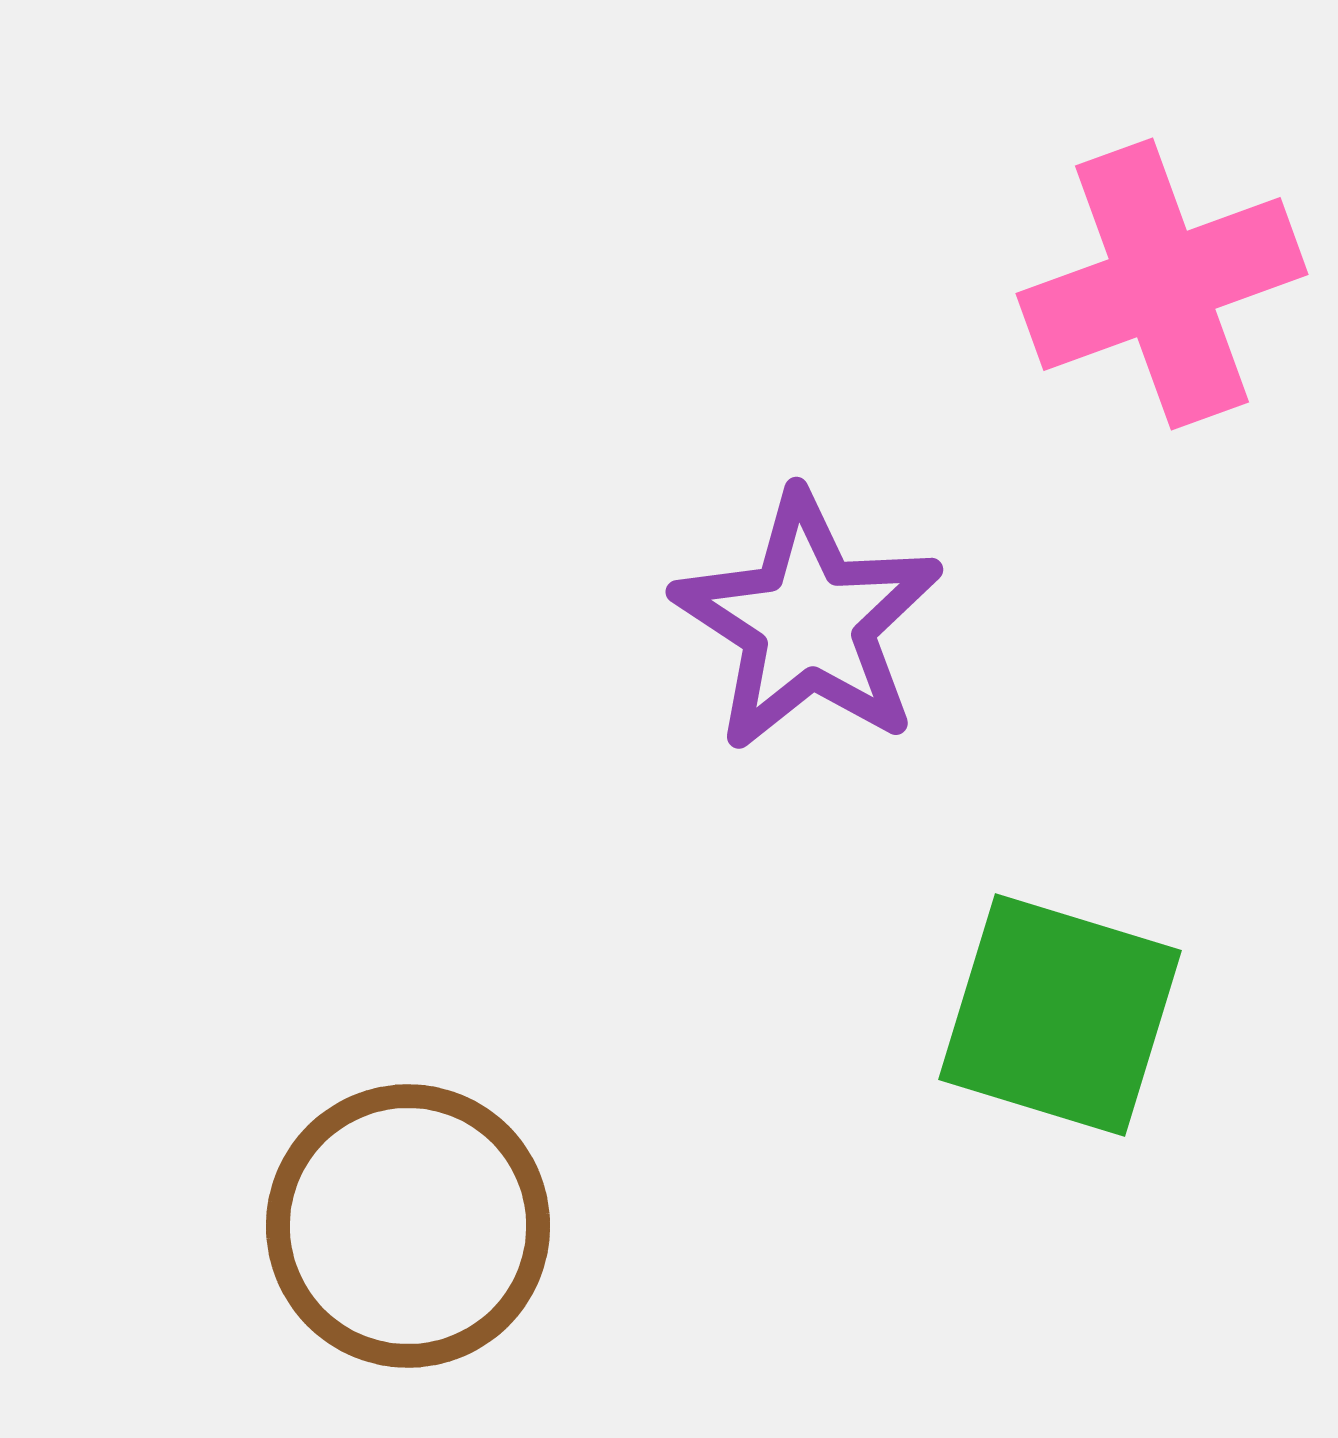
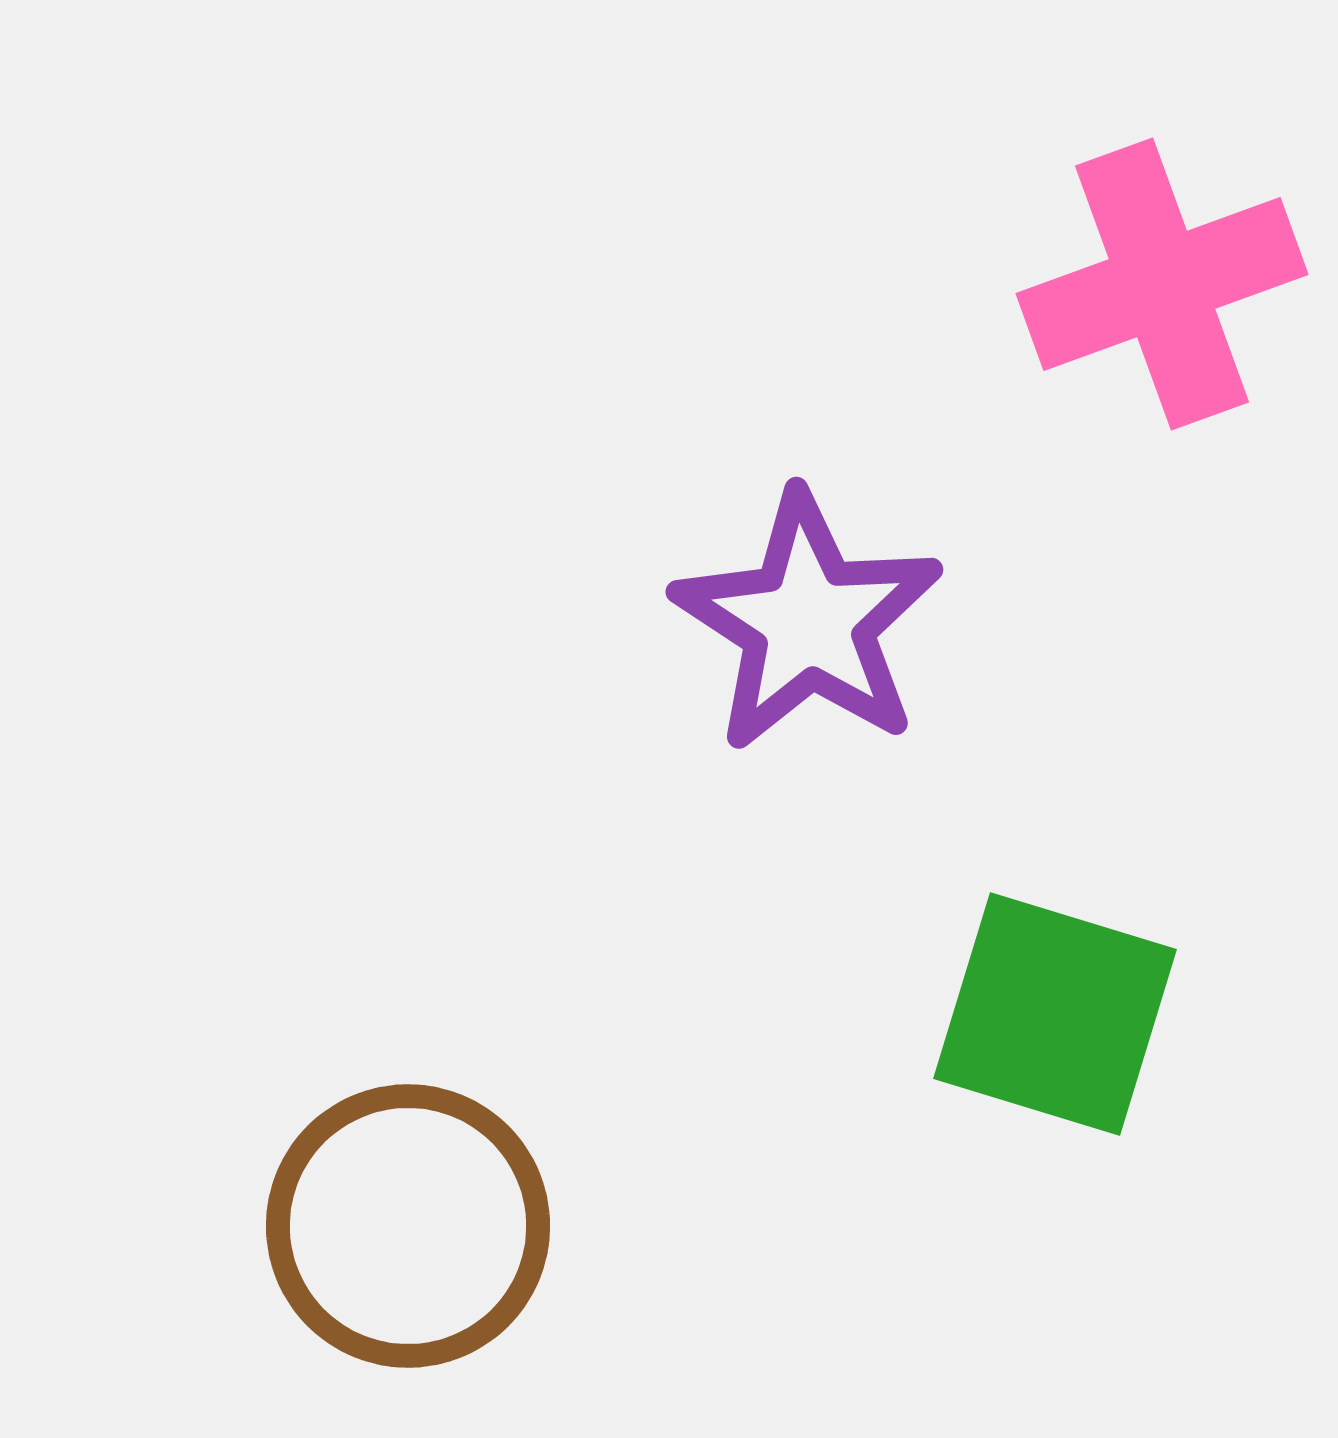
green square: moved 5 px left, 1 px up
